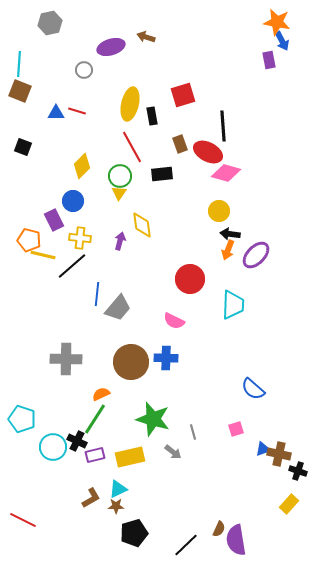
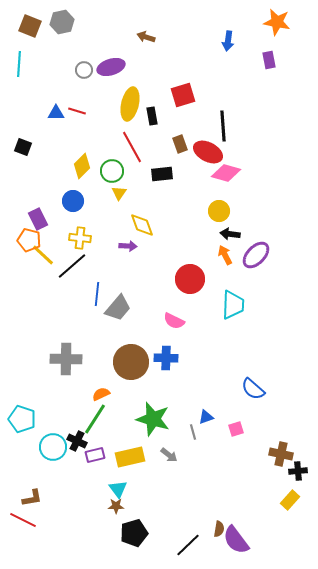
gray hexagon at (50, 23): moved 12 px right, 1 px up
blue arrow at (282, 41): moved 54 px left; rotated 36 degrees clockwise
purple ellipse at (111, 47): moved 20 px down
brown square at (20, 91): moved 10 px right, 65 px up
green circle at (120, 176): moved 8 px left, 5 px up
purple rectangle at (54, 220): moved 16 px left, 1 px up
yellow diamond at (142, 225): rotated 12 degrees counterclockwise
purple arrow at (120, 241): moved 8 px right, 5 px down; rotated 78 degrees clockwise
orange arrow at (228, 250): moved 3 px left, 5 px down; rotated 132 degrees clockwise
yellow line at (43, 255): rotated 30 degrees clockwise
blue triangle at (263, 449): moved 57 px left, 32 px up
gray arrow at (173, 452): moved 4 px left, 3 px down
brown cross at (279, 454): moved 2 px right
black cross at (298, 471): rotated 24 degrees counterclockwise
cyan triangle at (118, 489): rotated 42 degrees counterclockwise
brown L-shape at (91, 498): moved 59 px left; rotated 20 degrees clockwise
yellow rectangle at (289, 504): moved 1 px right, 4 px up
brown semicircle at (219, 529): rotated 14 degrees counterclockwise
purple semicircle at (236, 540): rotated 28 degrees counterclockwise
black line at (186, 545): moved 2 px right
